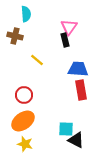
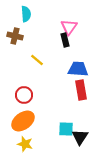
black triangle: moved 4 px right, 3 px up; rotated 36 degrees clockwise
